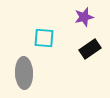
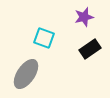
cyan square: rotated 15 degrees clockwise
gray ellipse: moved 2 px right, 1 px down; rotated 36 degrees clockwise
